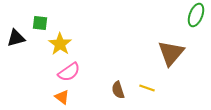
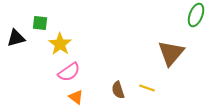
orange triangle: moved 14 px right
